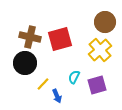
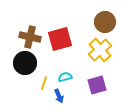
cyan semicircle: moved 9 px left; rotated 48 degrees clockwise
yellow line: moved 1 px right, 1 px up; rotated 24 degrees counterclockwise
blue arrow: moved 2 px right
